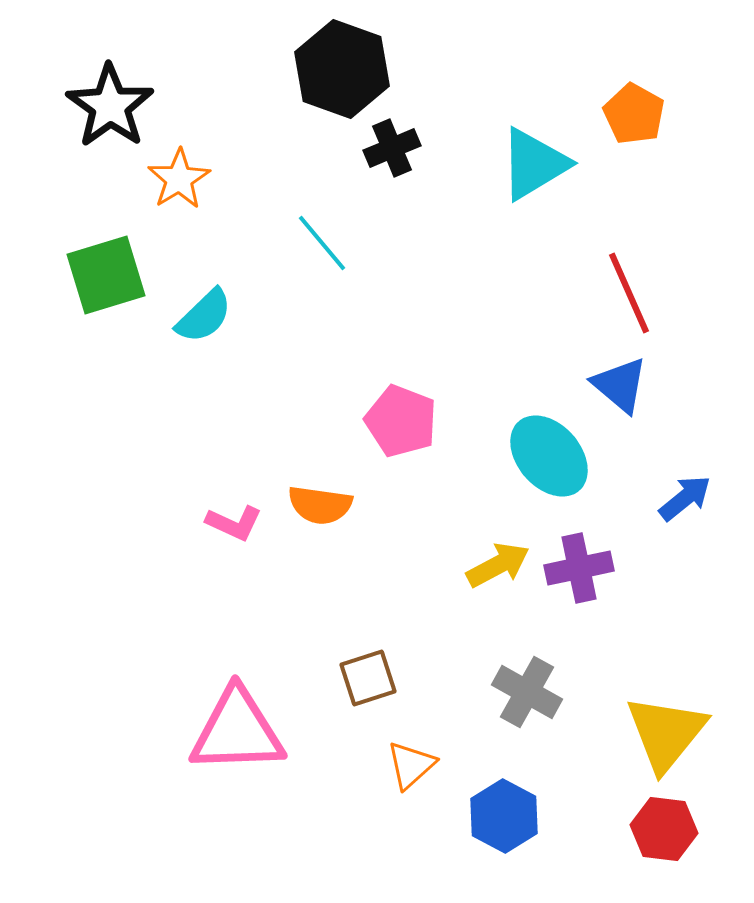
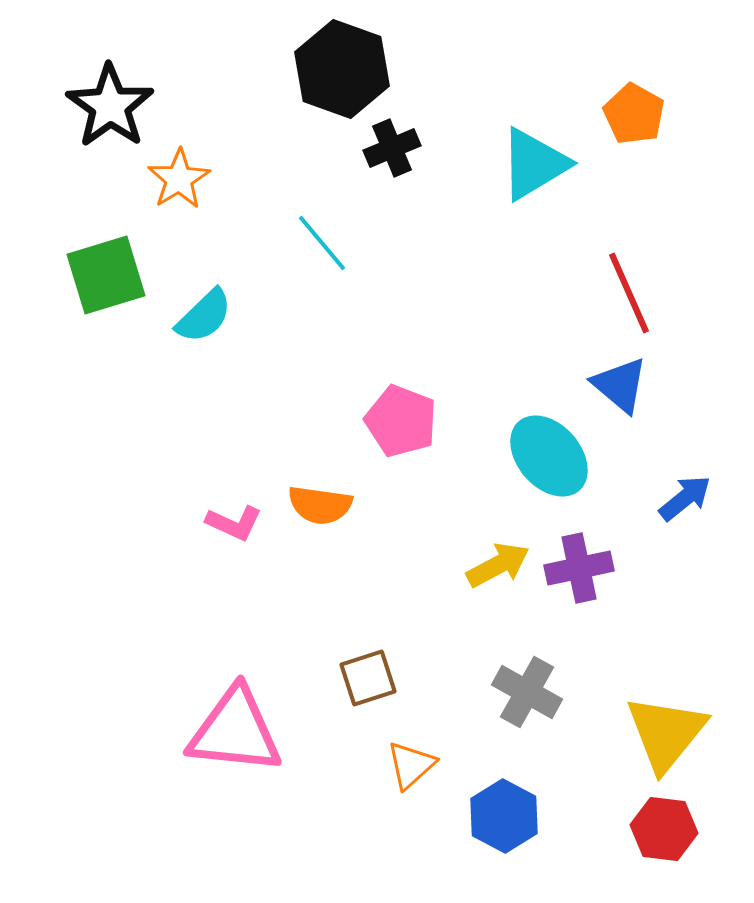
pink triangle: moved 2 px left; rotated 8 degrees clockwise
